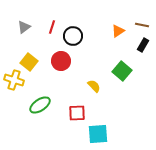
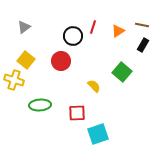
red line: moved 41 px right
yellow square: moved 3 px left, 2 px up
green square: moved 1 px down
green ellipse: rotated 30 degrees clockwise
cyan square: rotated 15 degrees counterclockwise
